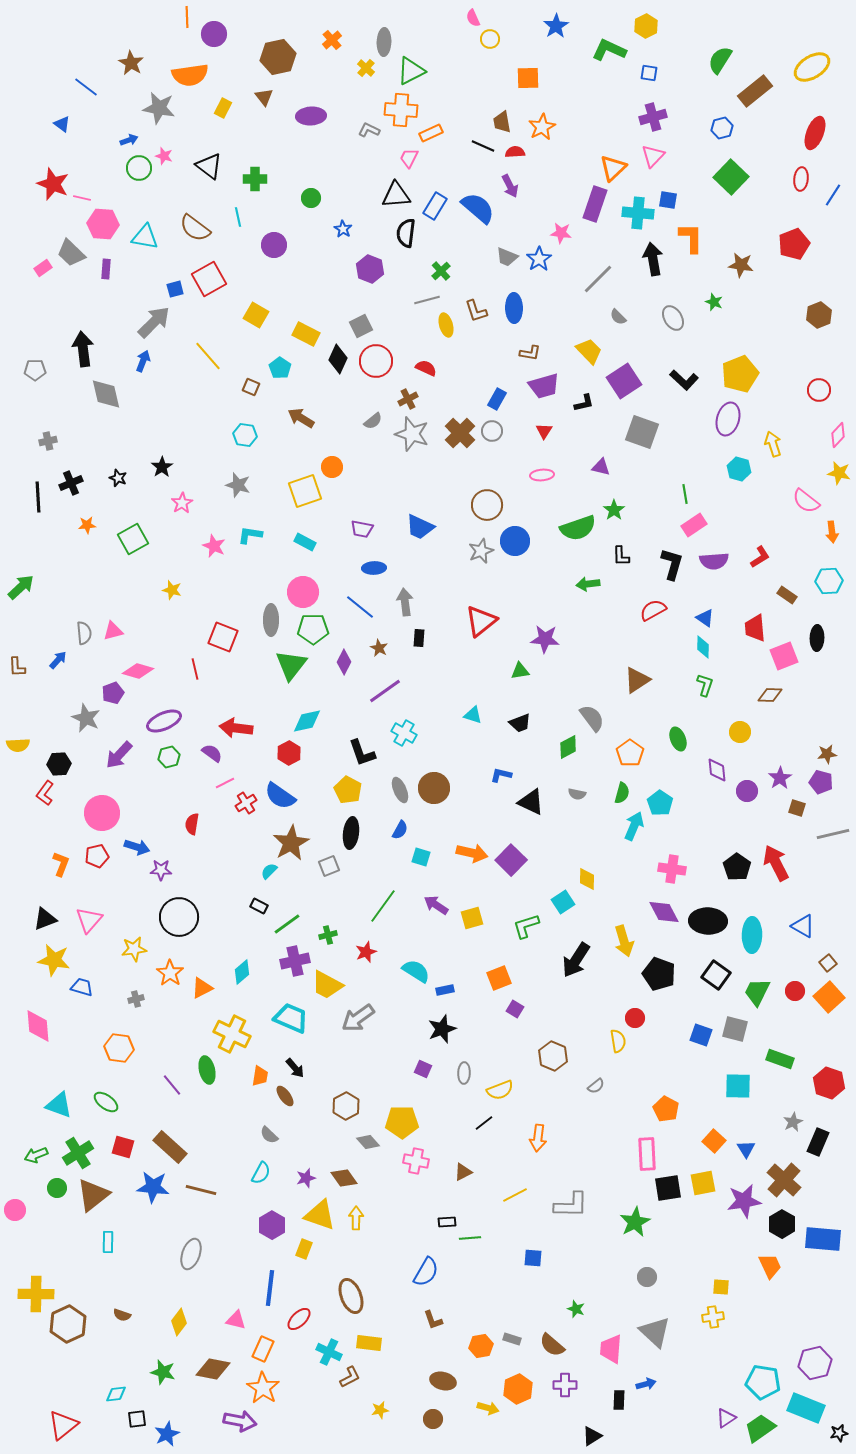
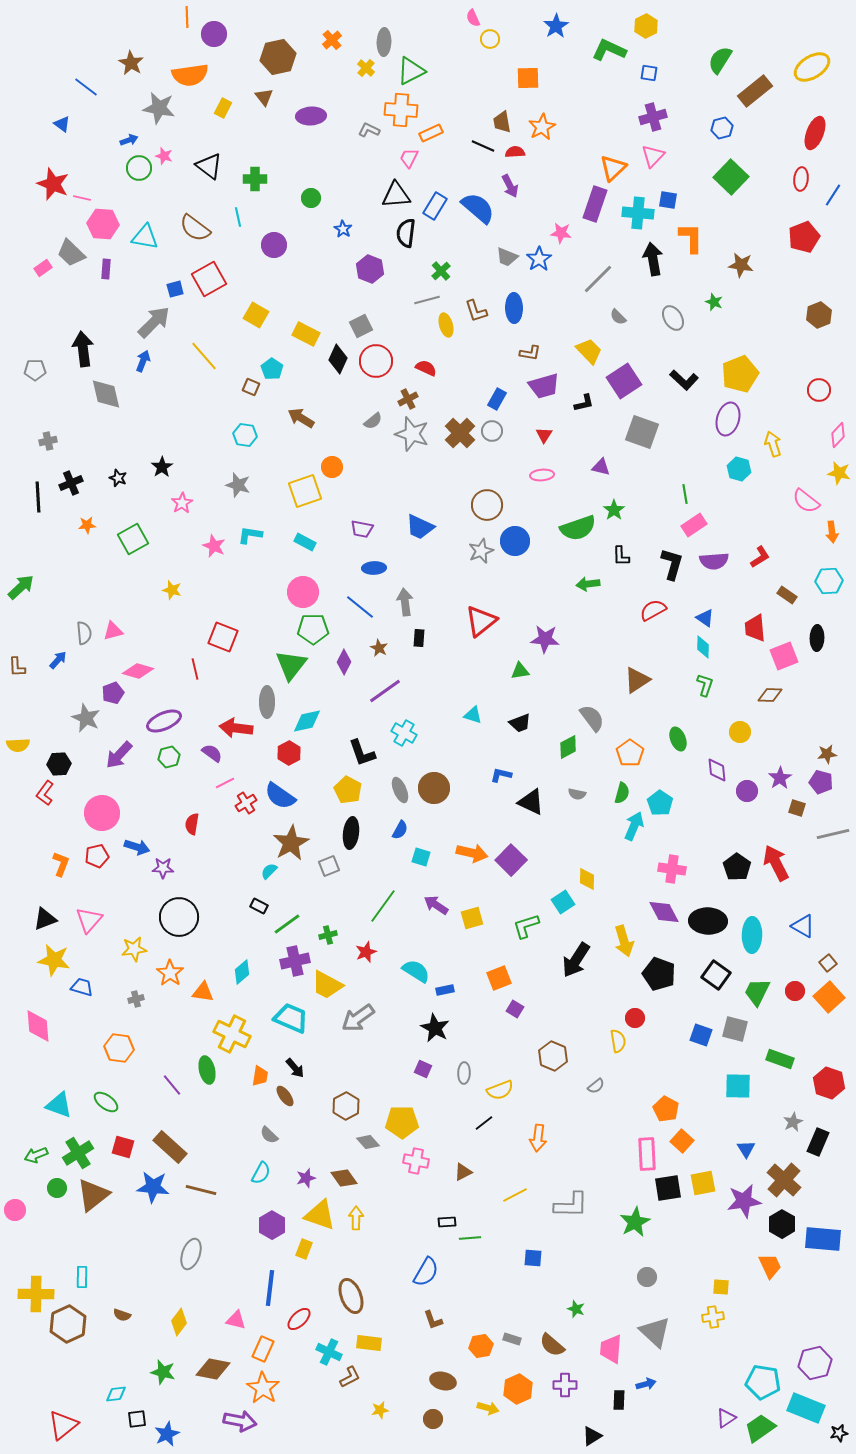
red pentagon at (794, 244): moved 10 px right, 7 px up
yellow line at (208, 356): moved 4 px left
cyan pentagon at (280, 368): moved 8 px left, 1 px down
red triangle at (544, 431): moved 4 px down
gray ellipse at (271, 620): moved 4 px left, 82 px down
purple star at (161, 870): moved 2 px right, 2 px up
orange triangle at (202, 988): moved 1 px right, 4 px down; rotated 35 degrees clockwise
black star at (442, 1029): moved 7 px left, 1 px up; rotated 24 degrees counterclockwise
orange square at (714, 1141): moved 32 px left
cyan rectangle at (108, 1242): moved 26 px left, 35 px down
